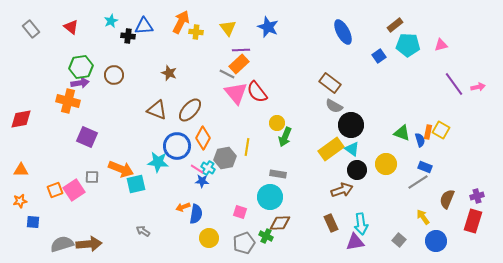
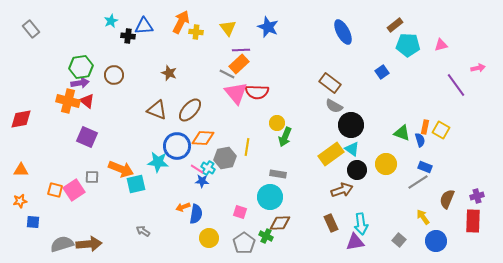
red triangle at (71, 27): moved 16 px right, 74 px down
blue square at (379, 56): moved 3 px right, 16 px down
purple line at (454, 84): moved 2 px right, 1 px down
pink arrow at (478, 87): moved 19 px up
red semicircle at (257, 92): rotated 50 degrees counterclockwise
orange rectangle at (428, 132): moved 3 px left, 5 px up
orange diamond at (203, 138): rotated 65 degrees clockwise
yellow rectangle at (331, 149): moved 5 px down
orange square at (55, 190): rotated 35 degrees clockwise
red rectangle at (473, 221): rotated 15 degrees counterclockwise
gray pentagon at (244, 243): rotated 15 degrees counterclockwise
